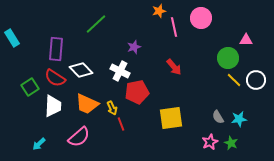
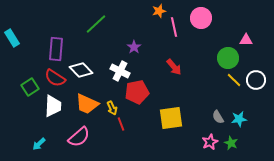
purple star: rotated 16 degrees counterclockwise
